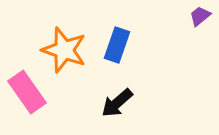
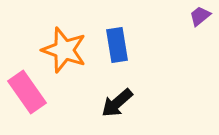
blue rectangle: rotated 28 degrees counterclockwise
